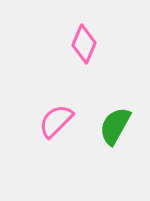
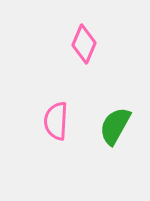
pink semicircle: rotated 42 degrees counterclockwise
